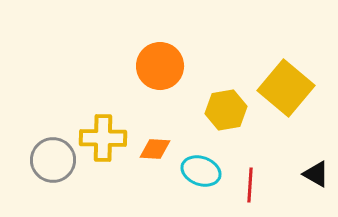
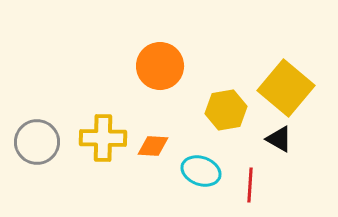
orange diamond: moved 2 px left, 3 px up
gray circle: moved 16 px left, 18 px up
black triangle: moved 37 px left, 35 px up
